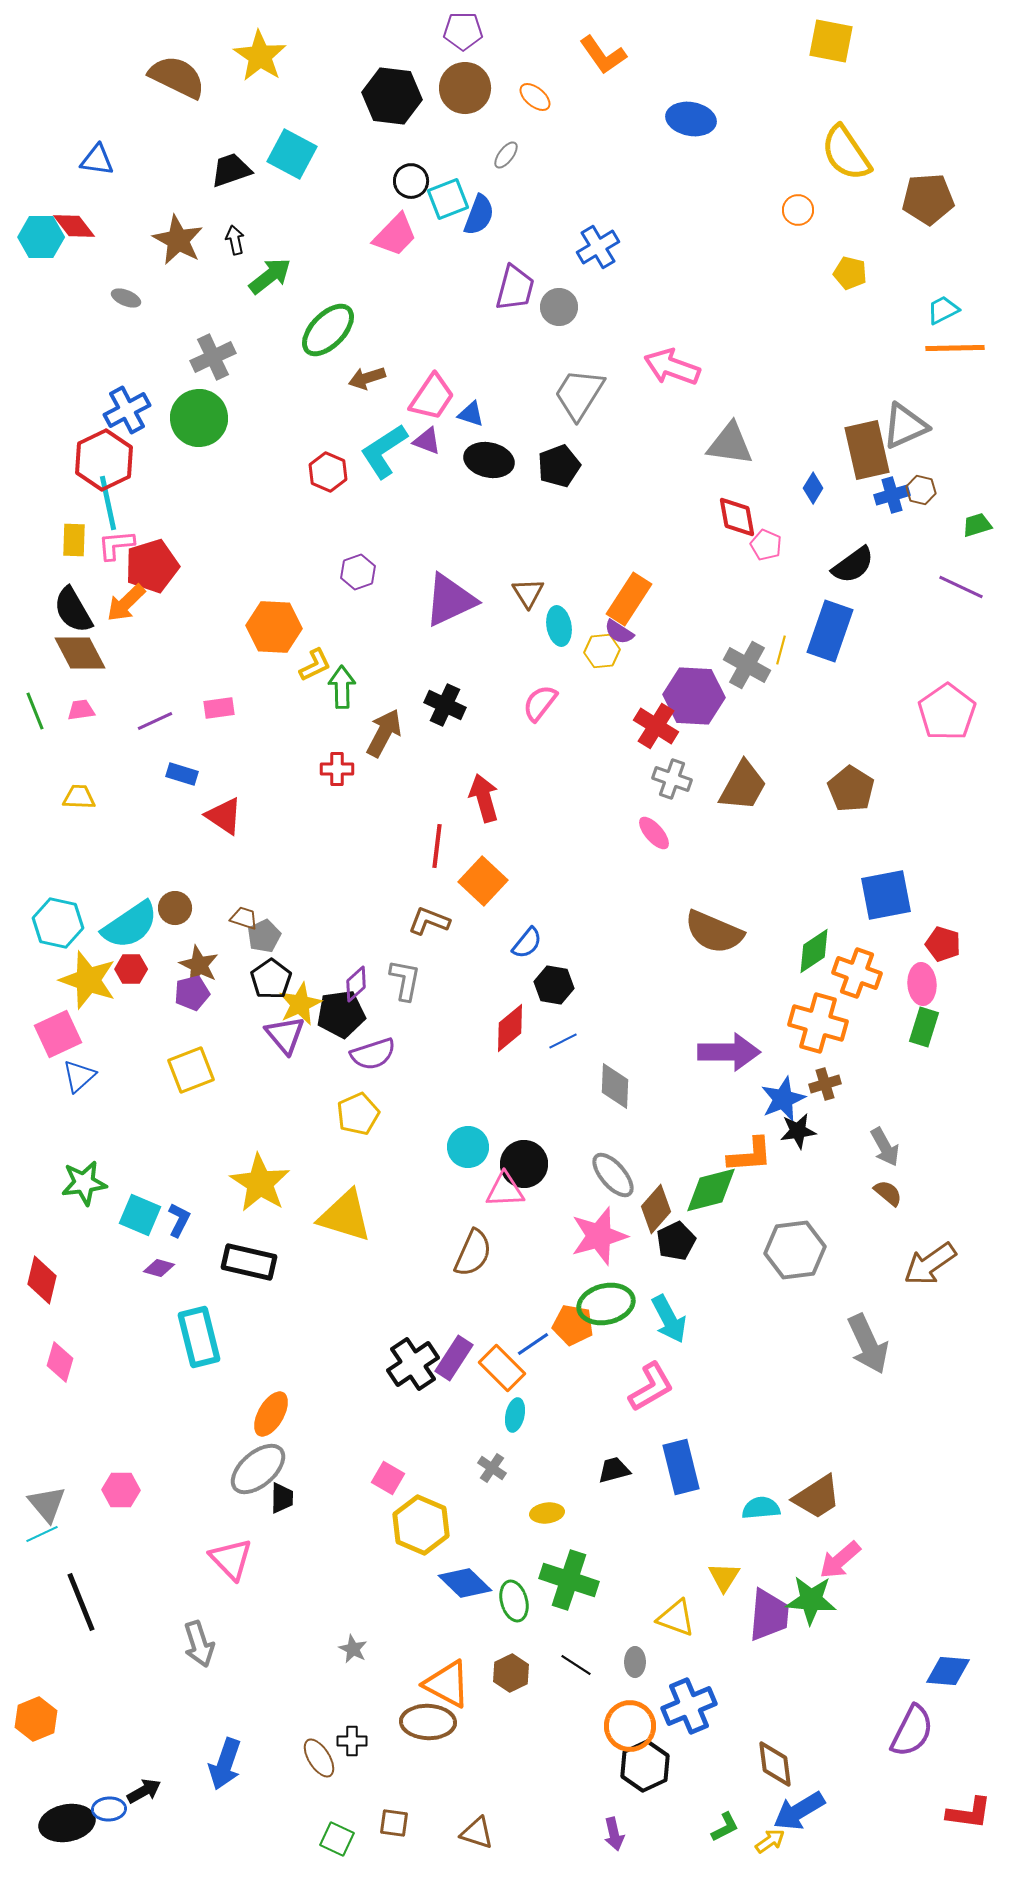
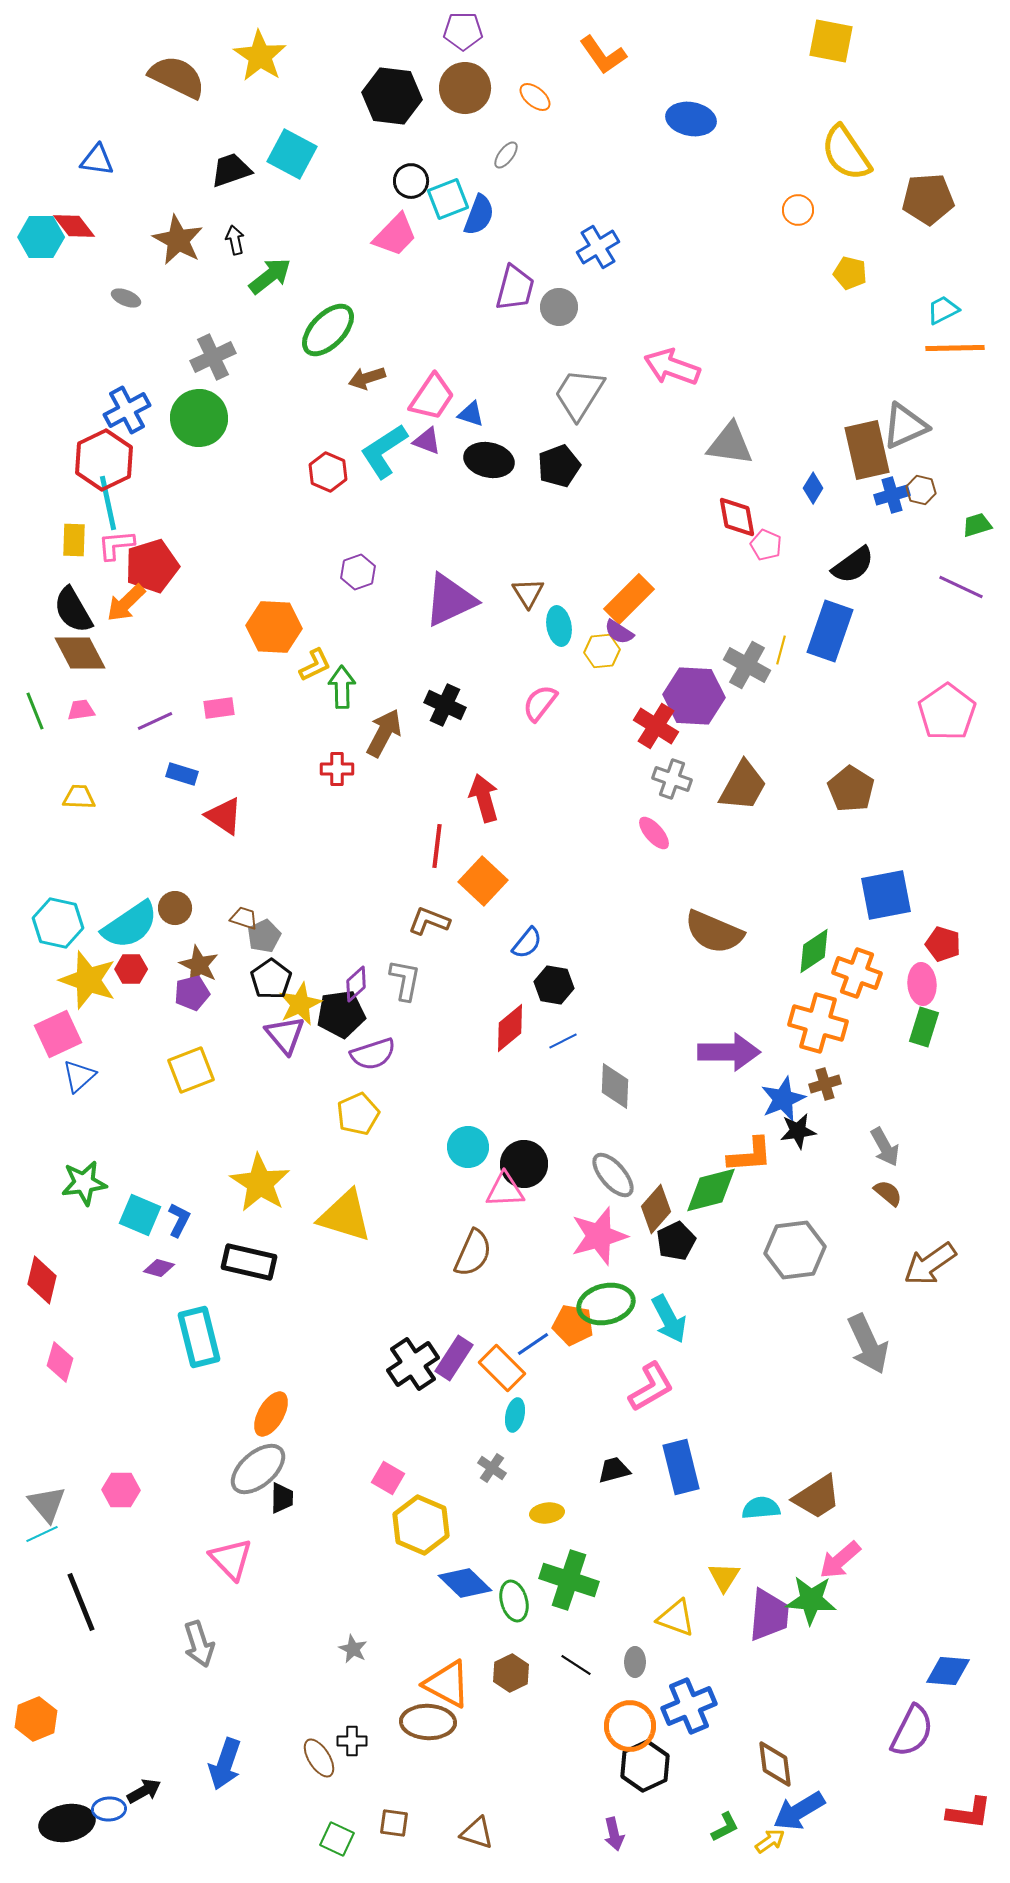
orange rectangle at (629, 599): rotated 12 degrees clockwise
